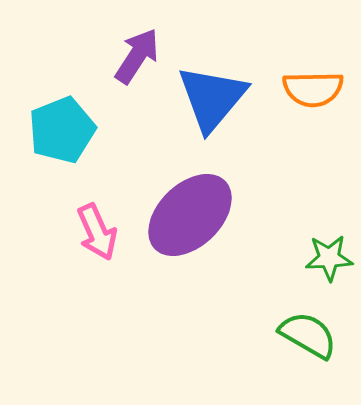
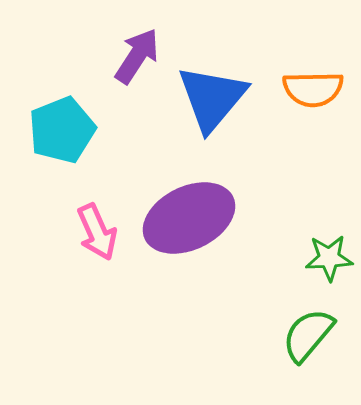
purple ellipse: moved 1 px left, 3 px down; rotated 18 degrees clockwise
green semicircle: rotated 80 degrees counterclockwise
